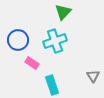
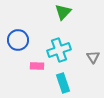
cyan cross: moved 4 px right, 9 px down
pink rectangle: moved 5 px right, 3 px down; rotated 32 degrees counterclockwise
gray triangle: moved 19 px up
cyan rectangle: moved 11 px right, 2 px up
